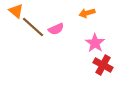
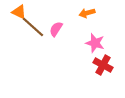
orange triangle: moved 3 px right, 1 px down; rotated 14 degrees counterclockwise
pink semicircle: rotated 147 degrees clockwise
pink star: rotated 18 degrees counterclockwise
